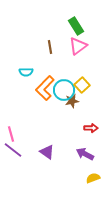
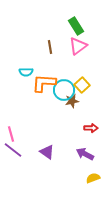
orange L-shape: moved 1 px left, 5 px up; rotated 50 degrees clockwise
